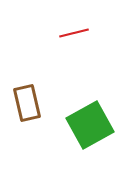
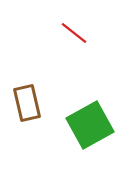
red line: rotated 52 degrees clockwise
